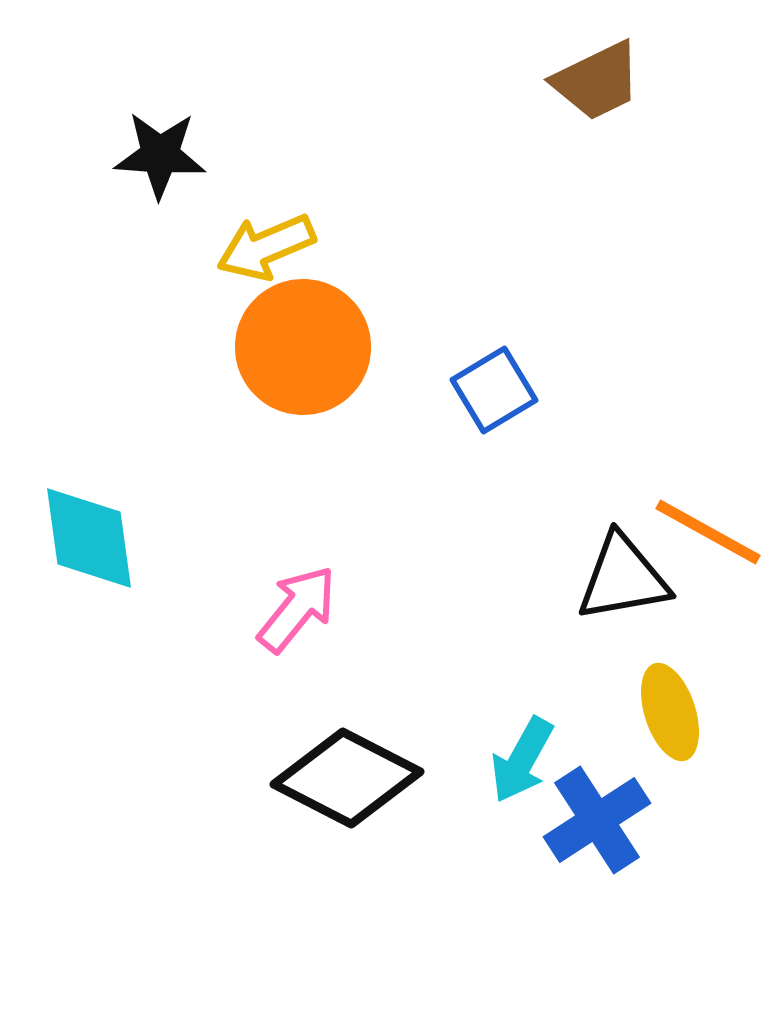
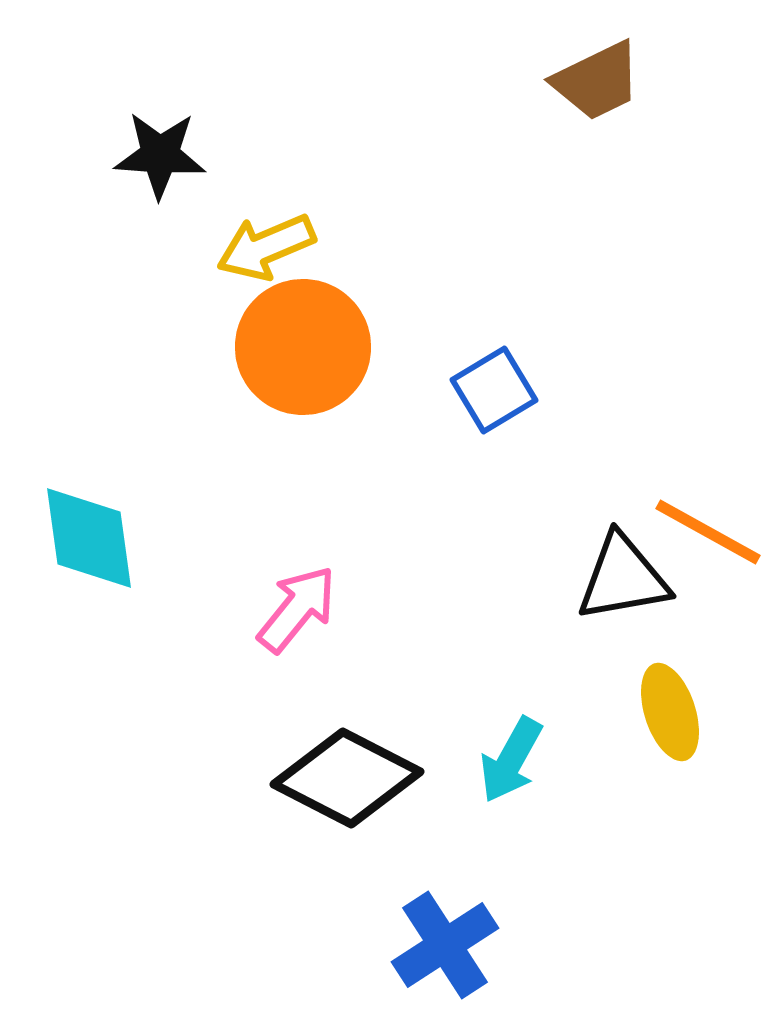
cyan arrow: moved 11 px left
blue cross: moved 152 px left, 125 px down
